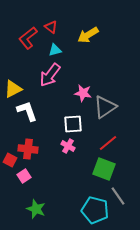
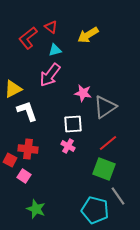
pink square: rotated 24 degrees counterclockwise
